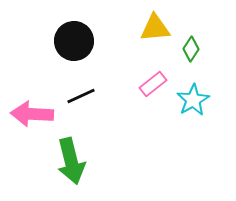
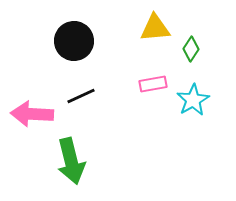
pink rectangle: rotated 28 degrees clockwise
